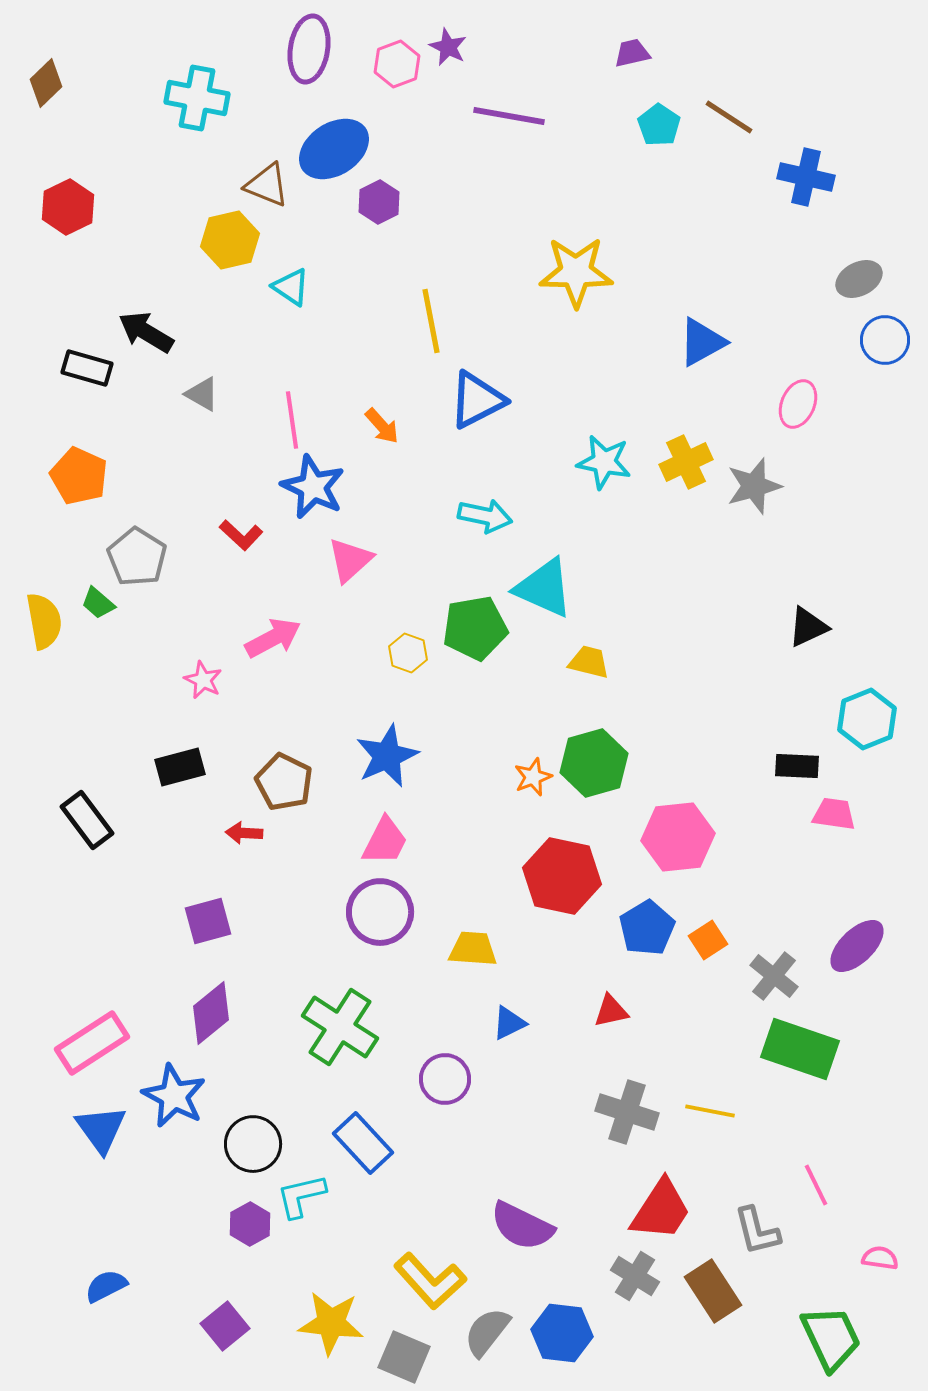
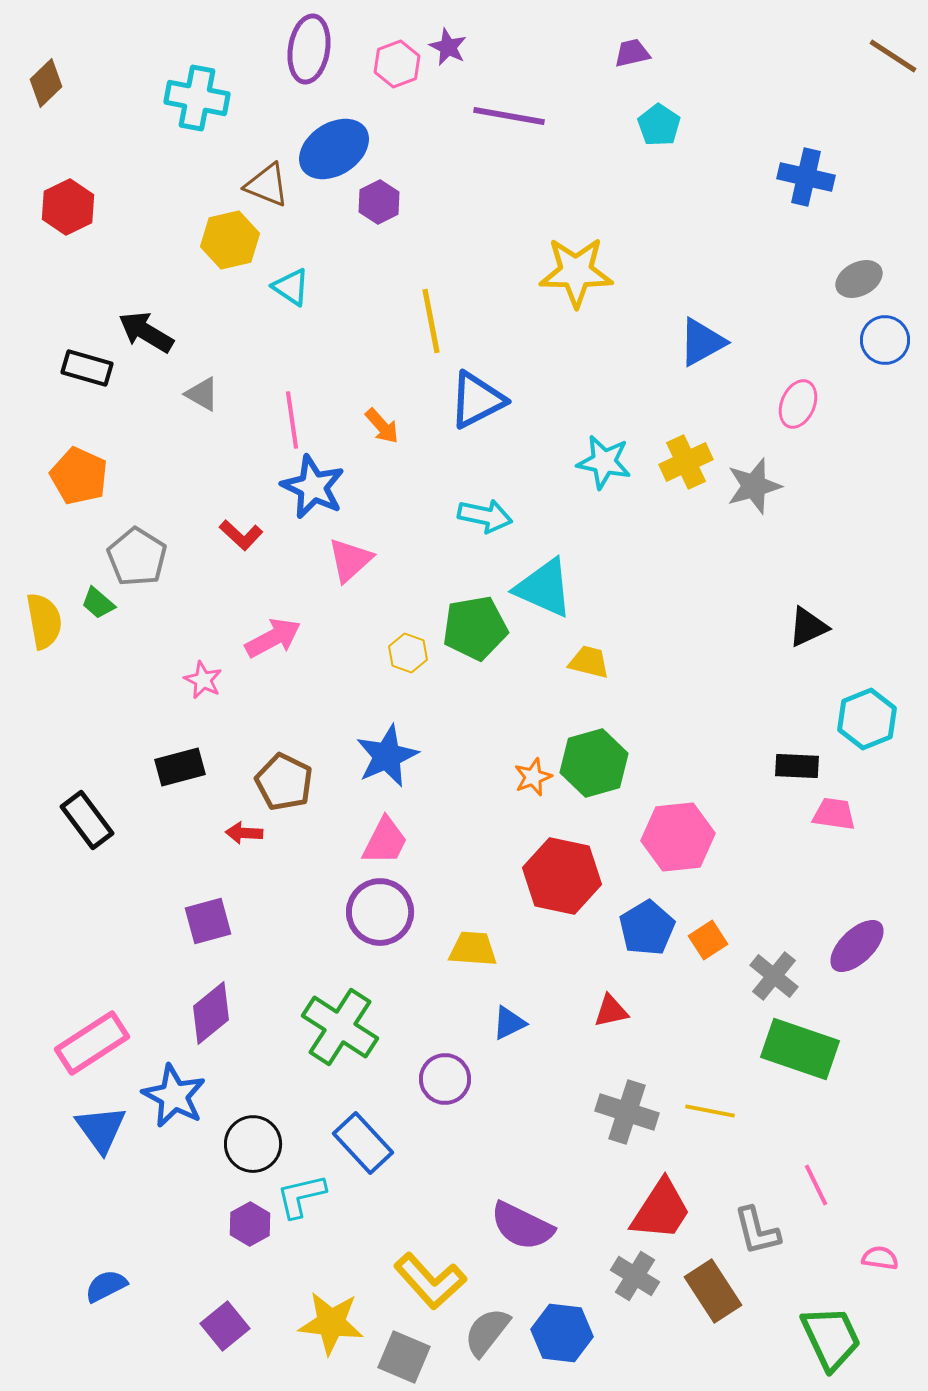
brown line at (729, 117): moved 164 px right, 61 px up
